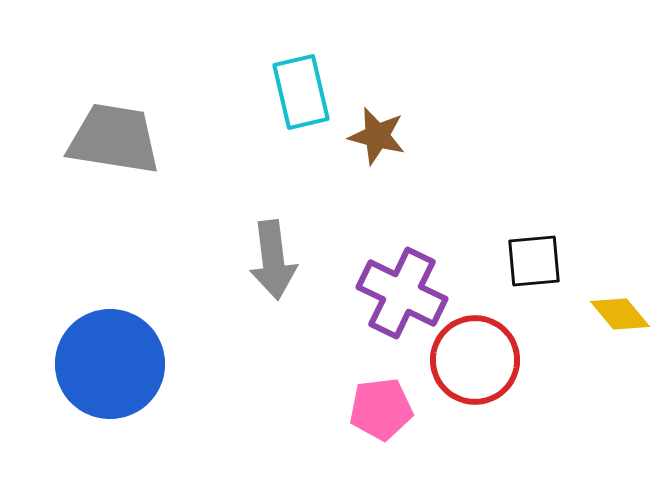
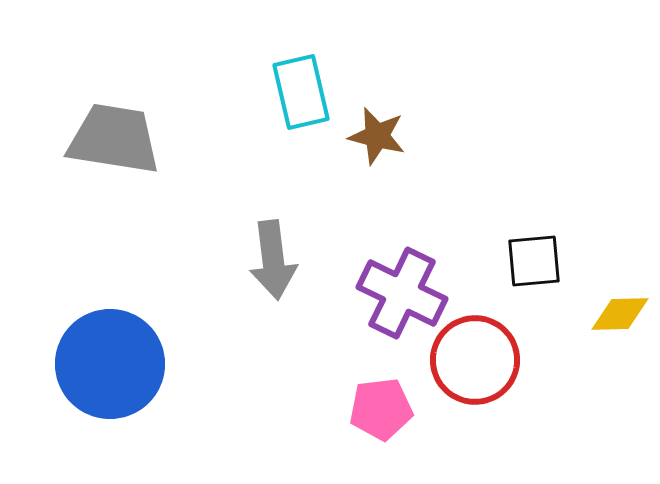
yellow diamond: rotated 52 degrees counterclockwise
